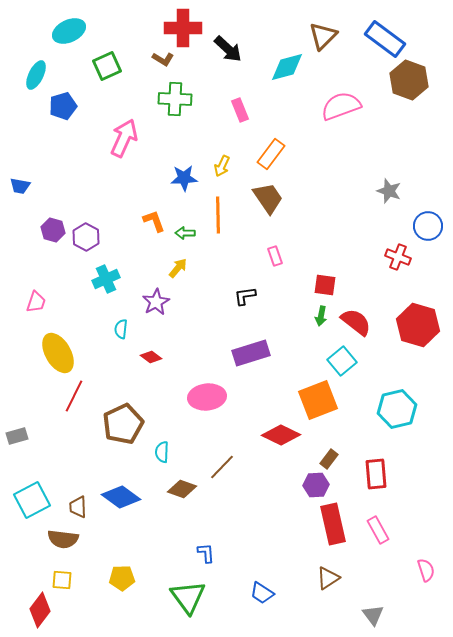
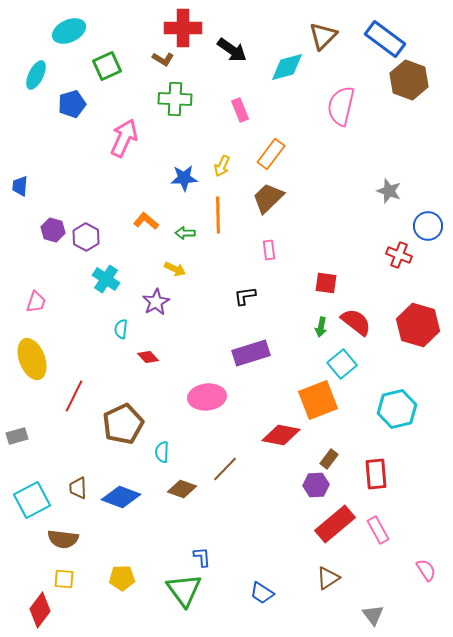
black arrow at (228, 49): moved 4 px right, 1 px down; rotated 8 degrees counterclockwise
blue pentagon at (63, 106): moved 9 px right, 2 px up
pink semicircle at (341, 106): rotated 57 degrees counterclockwise
blue trapezoid at (20, 186): rotated 85 degrees clockwise
brown trapezoid at (268, 198): rotated 100 degrees counterclockwise
orange L-shape at (154, 221): moved 8 px left; rotated 30 degrees counterclockwise
pink rectangle at (275, 256): moved 6 px left, 6 px up; rotated 12 degrees clockwise
red cross at (398, 257): moved 1 px right, 2 px up
yellow arrow at (178, 268): moved 3 px left, 1 px down; rotated 75 degrees clockwise
cyan cross at (106, 279): rotated 32 degrees counterclockwise
red square at (325, 285): moved 1 px right, 2 px up
green arrow at (321, 316): moved 11 px down
yellow ellipse at (58, 353): moved 26 px left, 6 px down; rotated 9 degrees clockwise
red diamond at (151, 357): moved 3 px left; rotated 10 degrees clockwise
cyan square at (342, 361): moved 3 px down
red diamond at (281, 435): rotated 15 degrees counterclockwise
brown line at (222, 467): moved 3 px right, 2 px down
blue diamond at (121, 497): rotated 15 degrees counterclockwise
brown trapezoid at (78, 507): moved 19 px up
red rectangle at (333, 524): moved 2 px right; rotated 63 degrees clockwise
blue L-shape at (206, 553): moved 4 px left, 4 px down
pink semicircle at (426, 570): rotated 15 degrees counterclockwise
yellow square at (62, 580): moved 2 px right, 1 px up
green triangle at (188, 597): moved 4 px left, 7 px up
